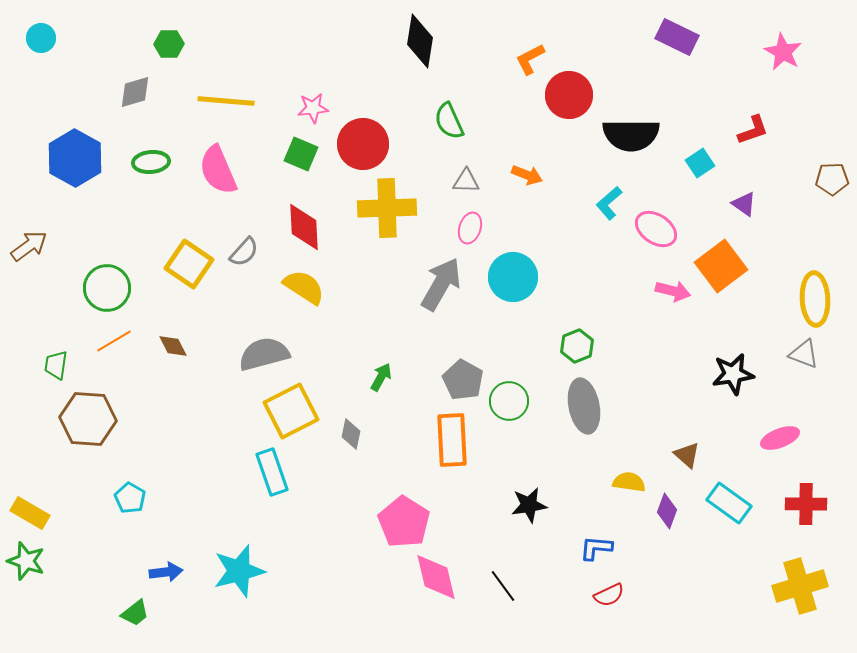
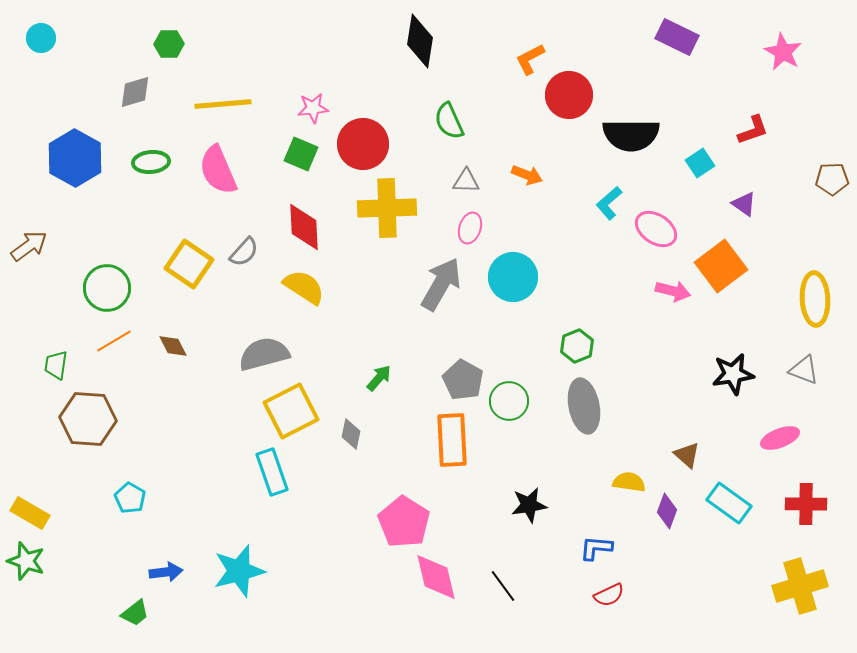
yellow line at (226, 101): moved 3 px left, 3 px down; rotated 10 degrees counterclockwise
gray triangle at (804, 354): moved 16 px down
green arrow at (381, 377): moved 2 px left, 1 px down; rotated 12 degrees clockwise
